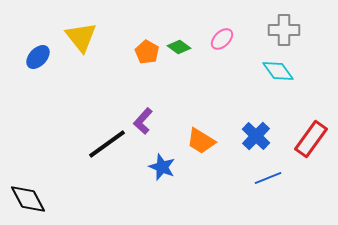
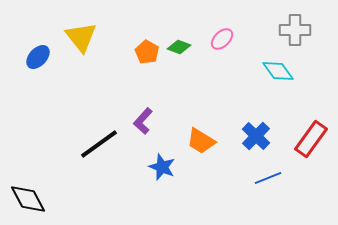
gray cross: moved 11 px right
green diamond: rotated 15 degrees counterclockwise
black line: moved 8 px left
